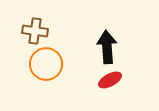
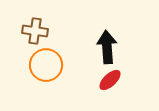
orange circle: moved 1 px down
red ellipse: rotated 15 degrees counterclockwise
